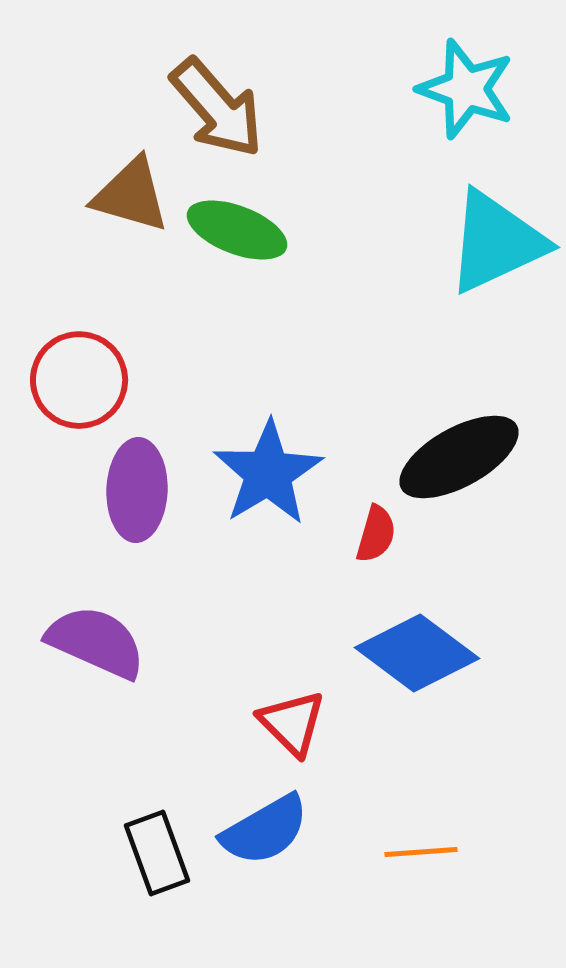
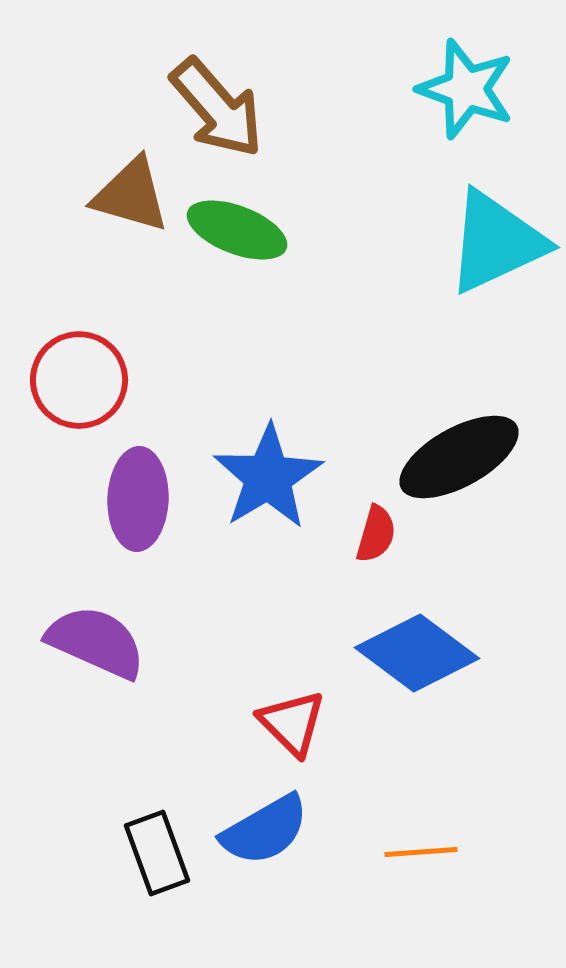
blue star: moved 4 px down
purple ellipse: moved 1 px right, 9 px down
